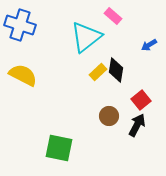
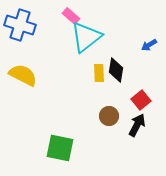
pink rectangle: moved 42 px left
yellow rectangle: moved 1 px right, 1 px down; rotated 48 degrees counterclockwise
green square: moved 1 px right
